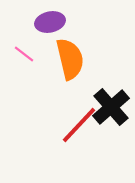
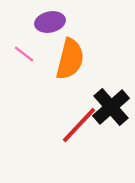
orange semicircle: rotated 27 degrees clockwise
